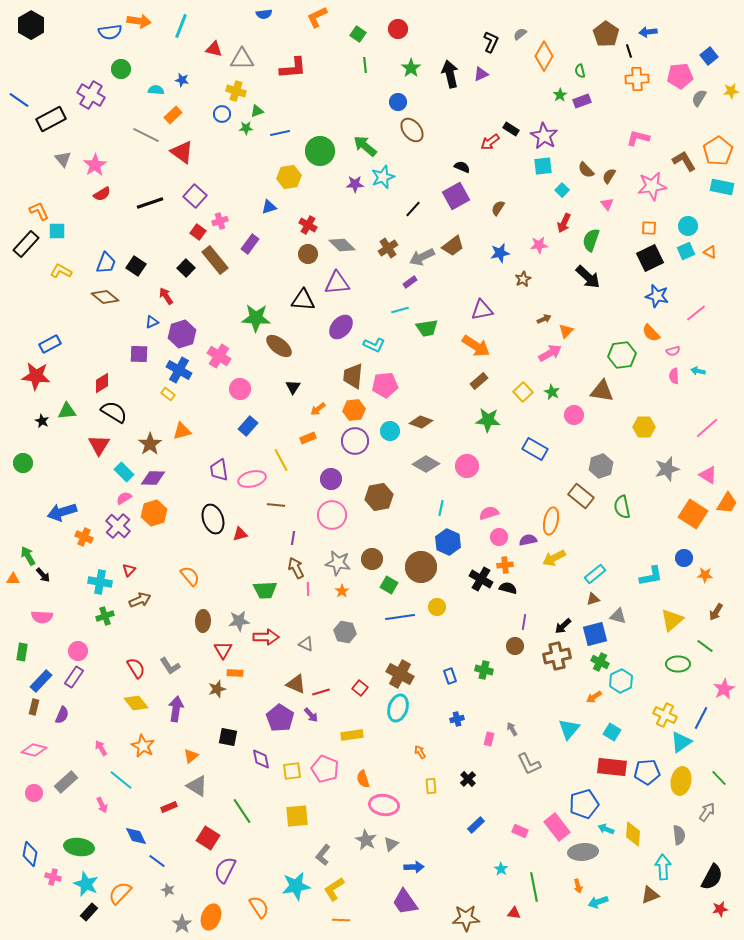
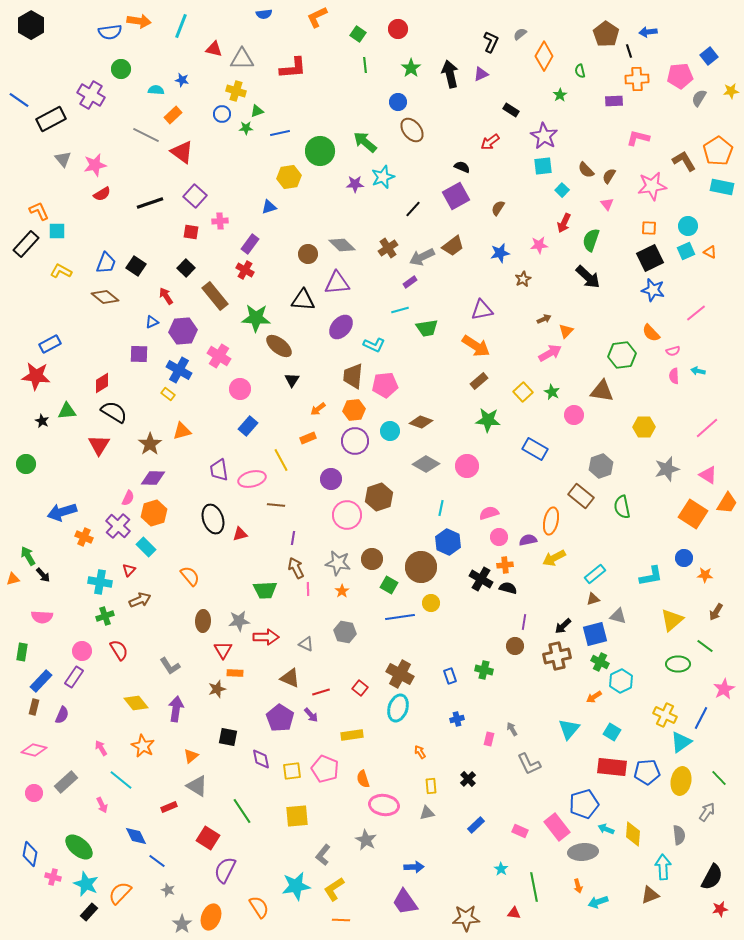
purple rectangle at (582, 101): moved 32 px right; rotated 18 degrees clockwise
black rectangle at (511, 129): moved 19 px up
green arrow at (365, 146): moved 4 px up
pink star at (95, 165): rotated 20 degrees clockwise
pink cross at (220, 221): rotated 14 degrees clockwise
red cross at (308, 225): moved 63 px left, 45 px down
red square at (198, 232): moved 7 px left; rotated 28 degrees counterclockwise
brown rectangle at (215, 260): moved 36 px down
blue star at (657, 296): moved 4 px left, 6 px up
purple hexagon at (182, 334): moved 1 px right, 3 px up; rotated 12 degrees clockwise
black triangle at (293, 387): moved 1 px left, 7 px up
green circle at (23, 463): moved 3 px right, 1 px down
cyan rectangle at (124, 472): moved 22 px right, 75 px down
brown hexagon at (379, 497): rotated 8 degrees counterclockwise
pink semicircle at (124, 498): moved 4 px right; rotated 147 degrees clockwise
pink circle at (332, 515): moved 15 px right
orange triangle at (13, 579): rotated 16 degrees counterclockwise
yellow circle at (437, 607): moved 6 px left, 4 px up
pink circle at (78, 651): moved 4 px right
red semicircle at (136, 668): moved 17 px left, 18 px up
brown triangle at (296, 684): moved 6 px left, 6 px up
gray triangle at (391, 844): moved 36 px right, 31 px up; rotated 28 degrees clockwise
green ellipse at (79, 847): rotated 32 degrees clockwise
